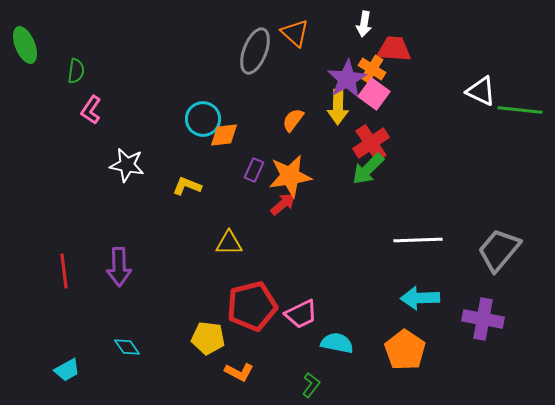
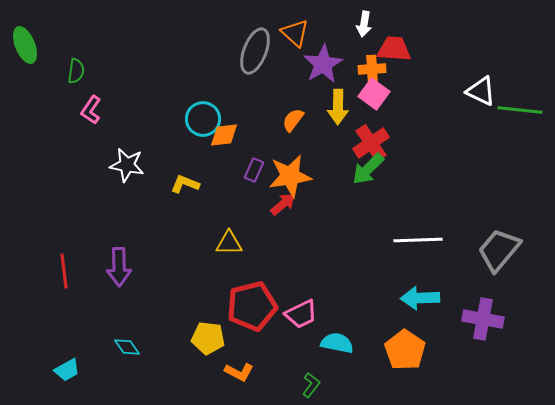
orange cross: rotated 36 degrees counterclockwise
purple star: moved 24 px left, 15 px up
yellow L-shape: moved 2 px left, 2 px up
